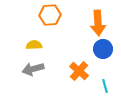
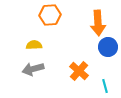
blue circle: moved 5 px right, 2 px up
